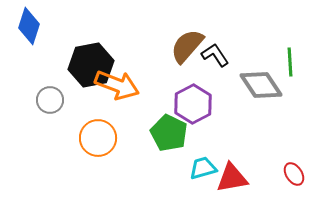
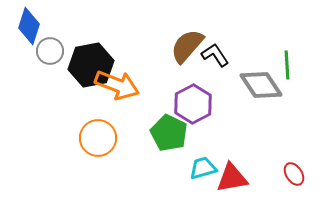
green line: moved 3 px left, 3 px down
gray circle: moved 49 px up
